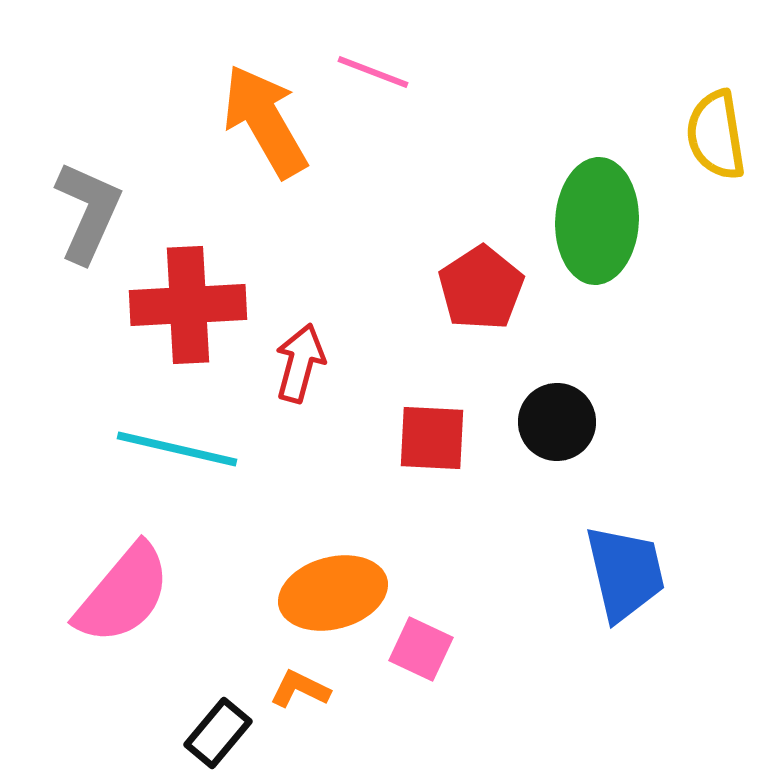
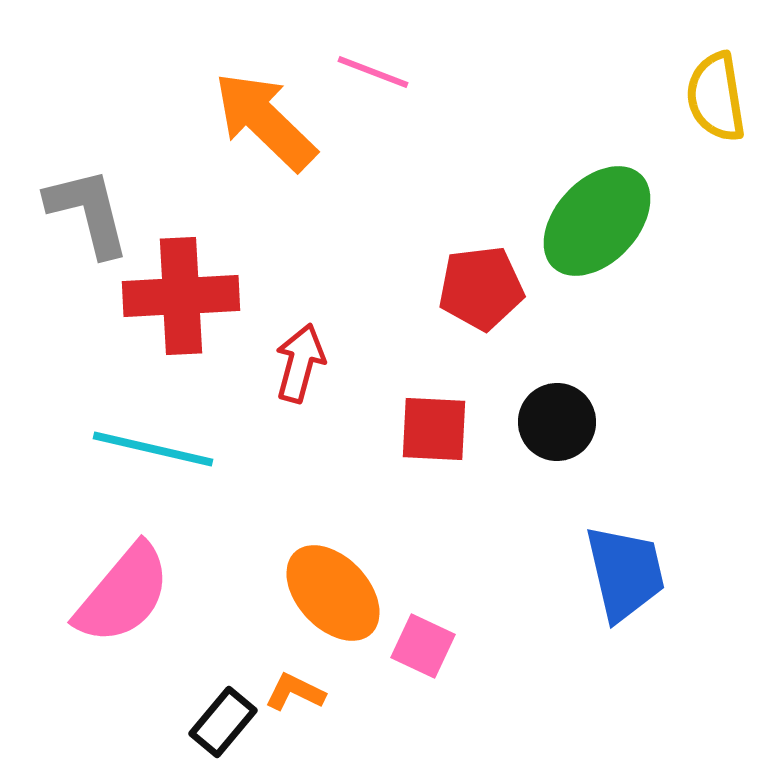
orange arrow: rotated 16 degrees counterclockwise
yellow semicircle: moved 38 px up
gray L-shape: rotated 38 degrees counterclockwise
green ellipse: rotated 40 degrees clockwise
red pentagon: rotated 26 degrees clockwise
red cross: moved 7 px left, 9 px up
red square: moved 2 px right, 9 px up
cyan line: moved 24 px left
orange ellipse: rotated 62 degrees clockwise
pink square: moved 2 px right, 3 px up
orange L-shape: moved 5 px left, 3 px down
black rectangle: moved 5 px right, 11 px up
